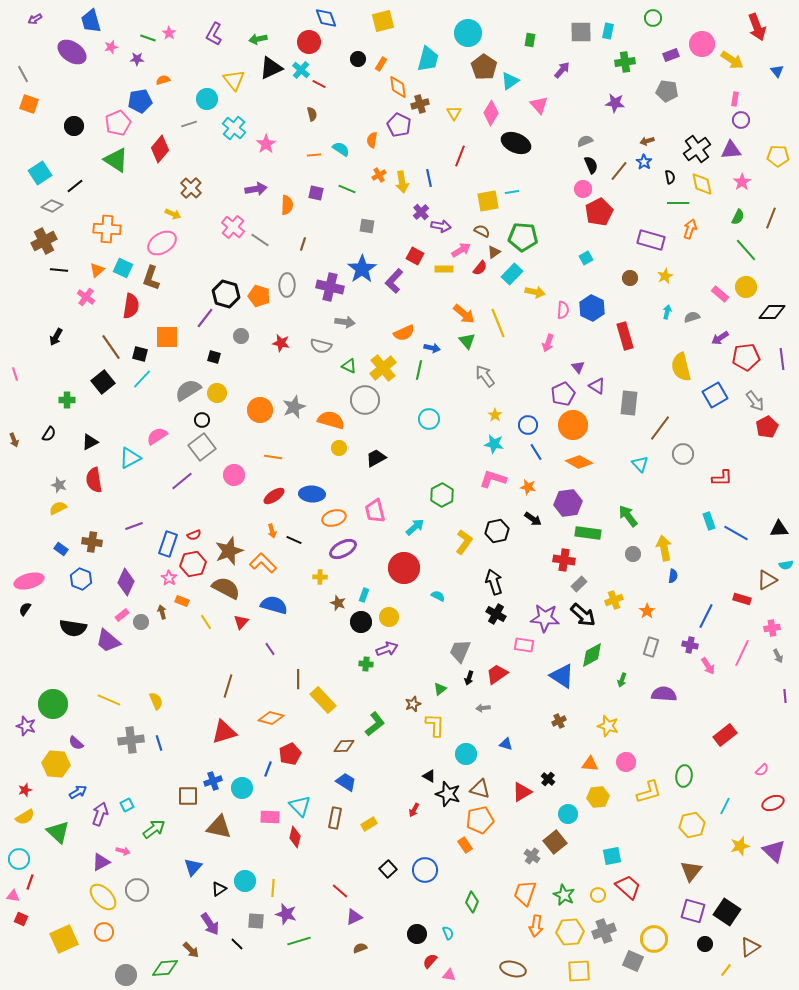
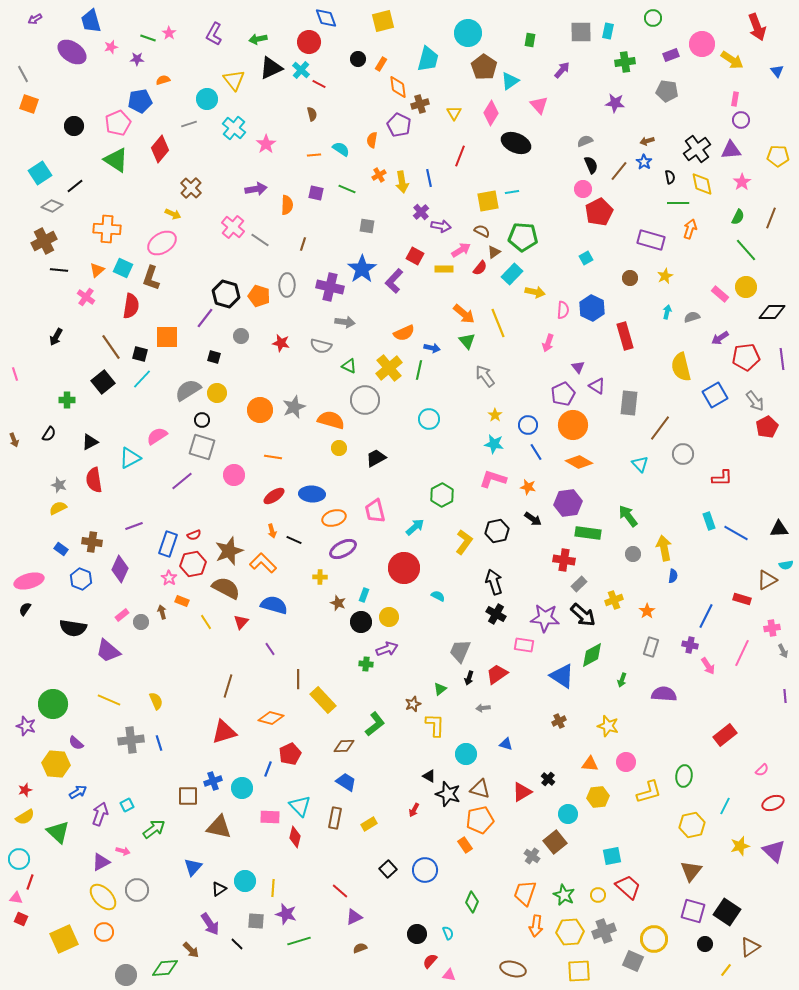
yellow cross at (383, 368): moved 6 px right
gray square at (202, 447): rotated 36 degrees counterclockwise
purple diamond at (126, 582): moved 6 px left, 13 px up
purple trapezoid at (108, 641): moved 10 px down
gray arrow at (778, 656): moved 5 px right, 5 px up
pink triangle at (13, 896): moved 3 px right, 2 px down
